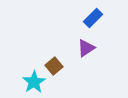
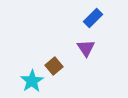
purple triangle: rotated 30 degrees counterclockwise
cyan star: moved 2 px left, 1 px up
